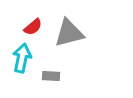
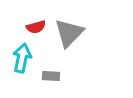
red semicircle: moved 3 px right; rotated 24 degrees clockwise
gray triangle: rotated 32 degrees counterclockwise
